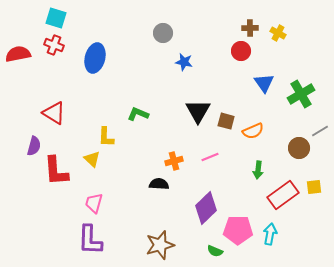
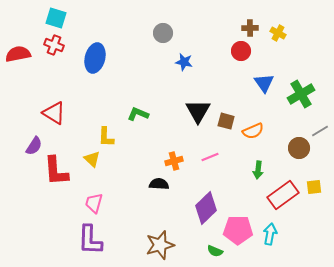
purple semicircle: rotated 18 degrees clockwise
